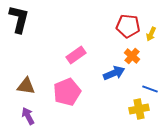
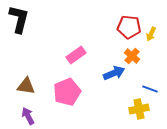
red pentagon: moved 1 px right, 1 px down
